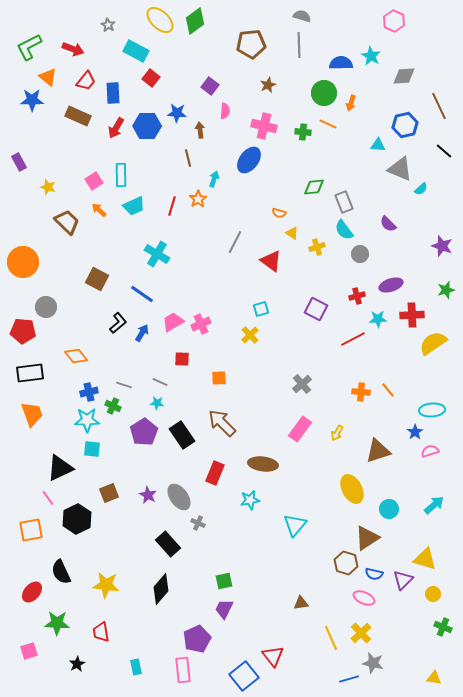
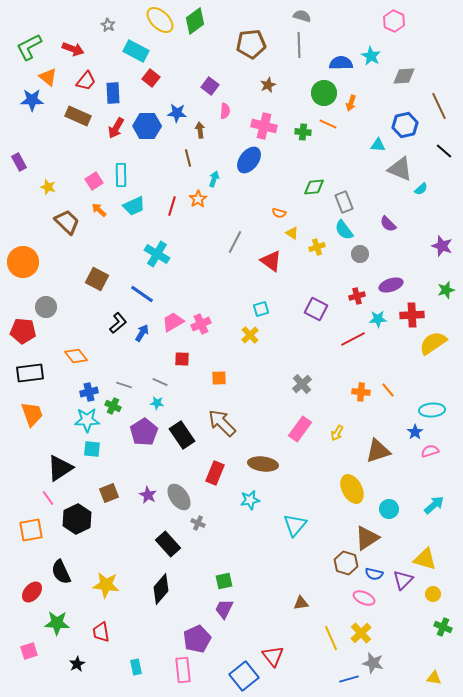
black triangle at (60, 468): rotated 8 degrees counterclockwise
